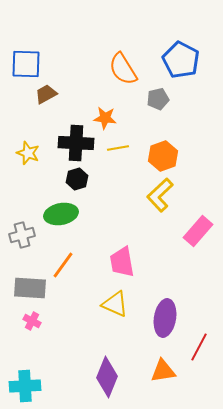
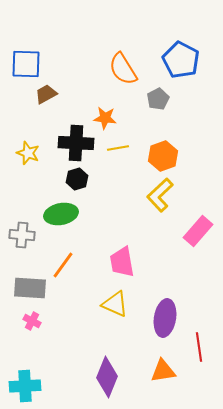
gray pentagon: rotated 15 degrees counterclockwise
gray cross: rotated 20 degrees clockwise
red line: rotated 36 degrees counterclockwise
